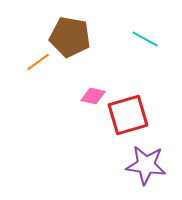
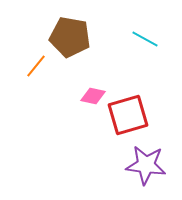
orange line: moved 2 px left, 4 px down; rotated 15 degrees counterclockwise
